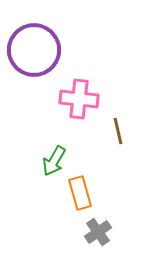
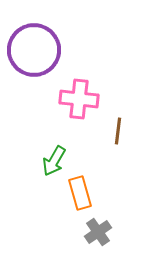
brown line: rotated 20 degrees clockwise
